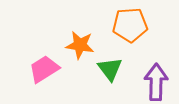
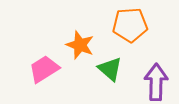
orange star: rotated 12 degrees clockwise
green triangle: rotated 12 degrees counterclockwise
